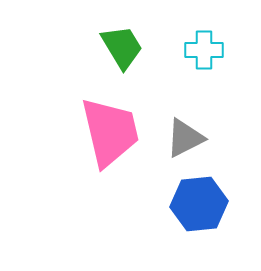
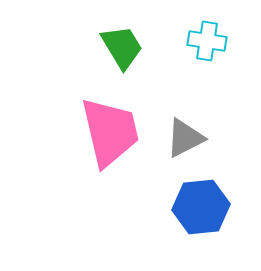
cyan cross: moved 3 px right, 9 px up; rotated 9 degrees clockwise
blue hexagon: moved 2 px right, 3 px down
